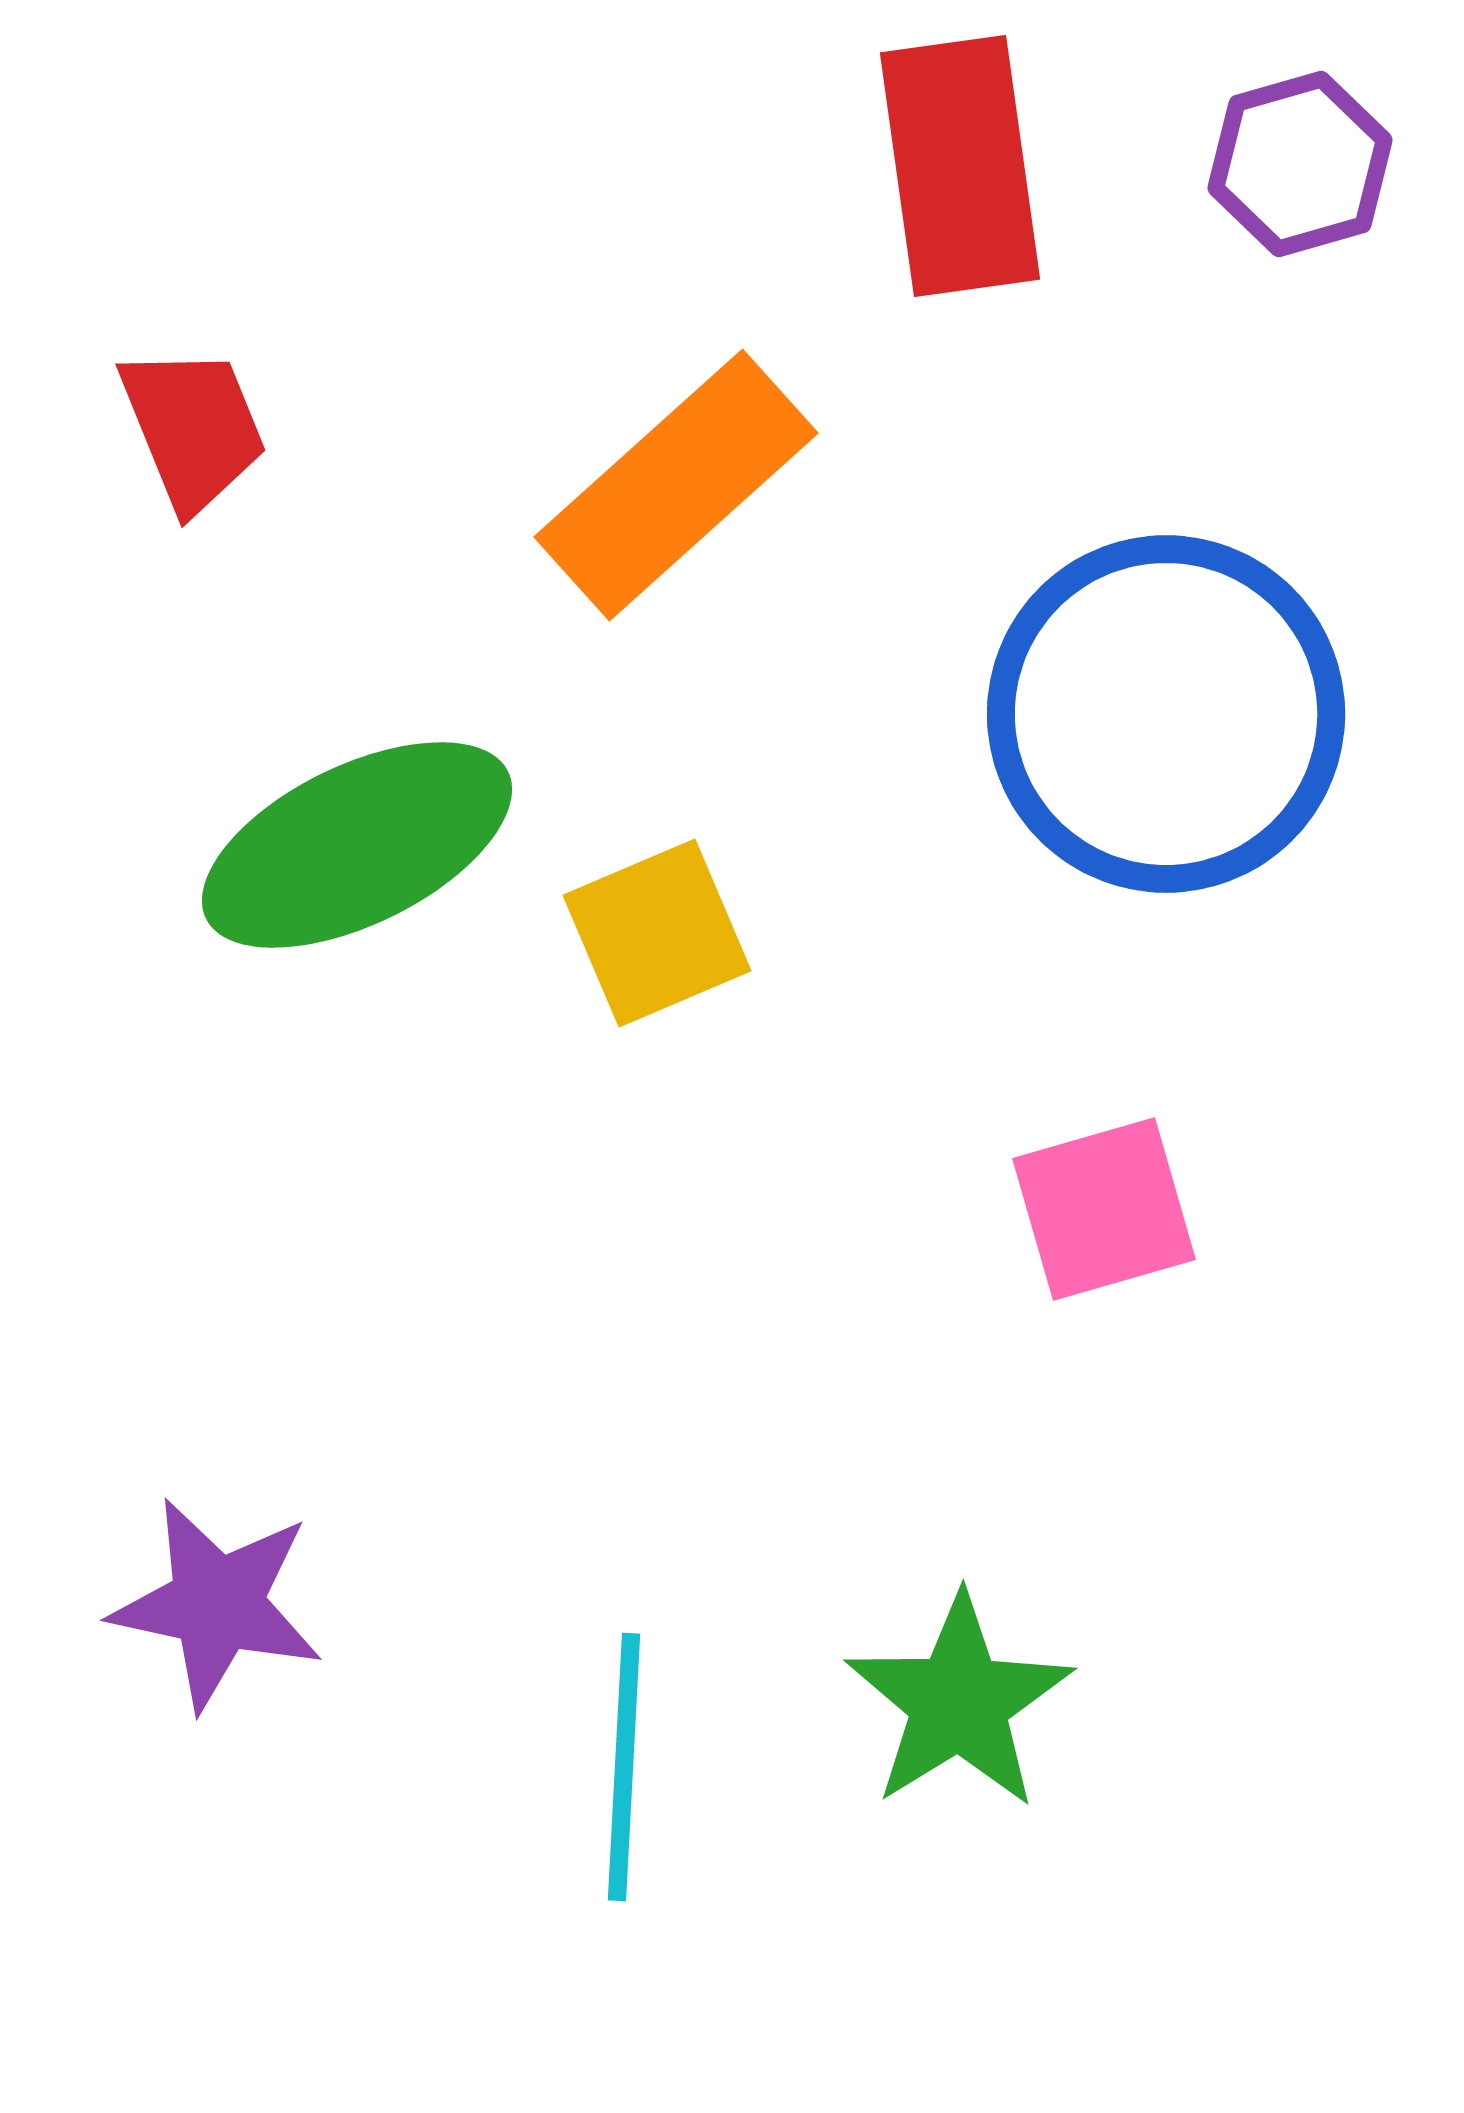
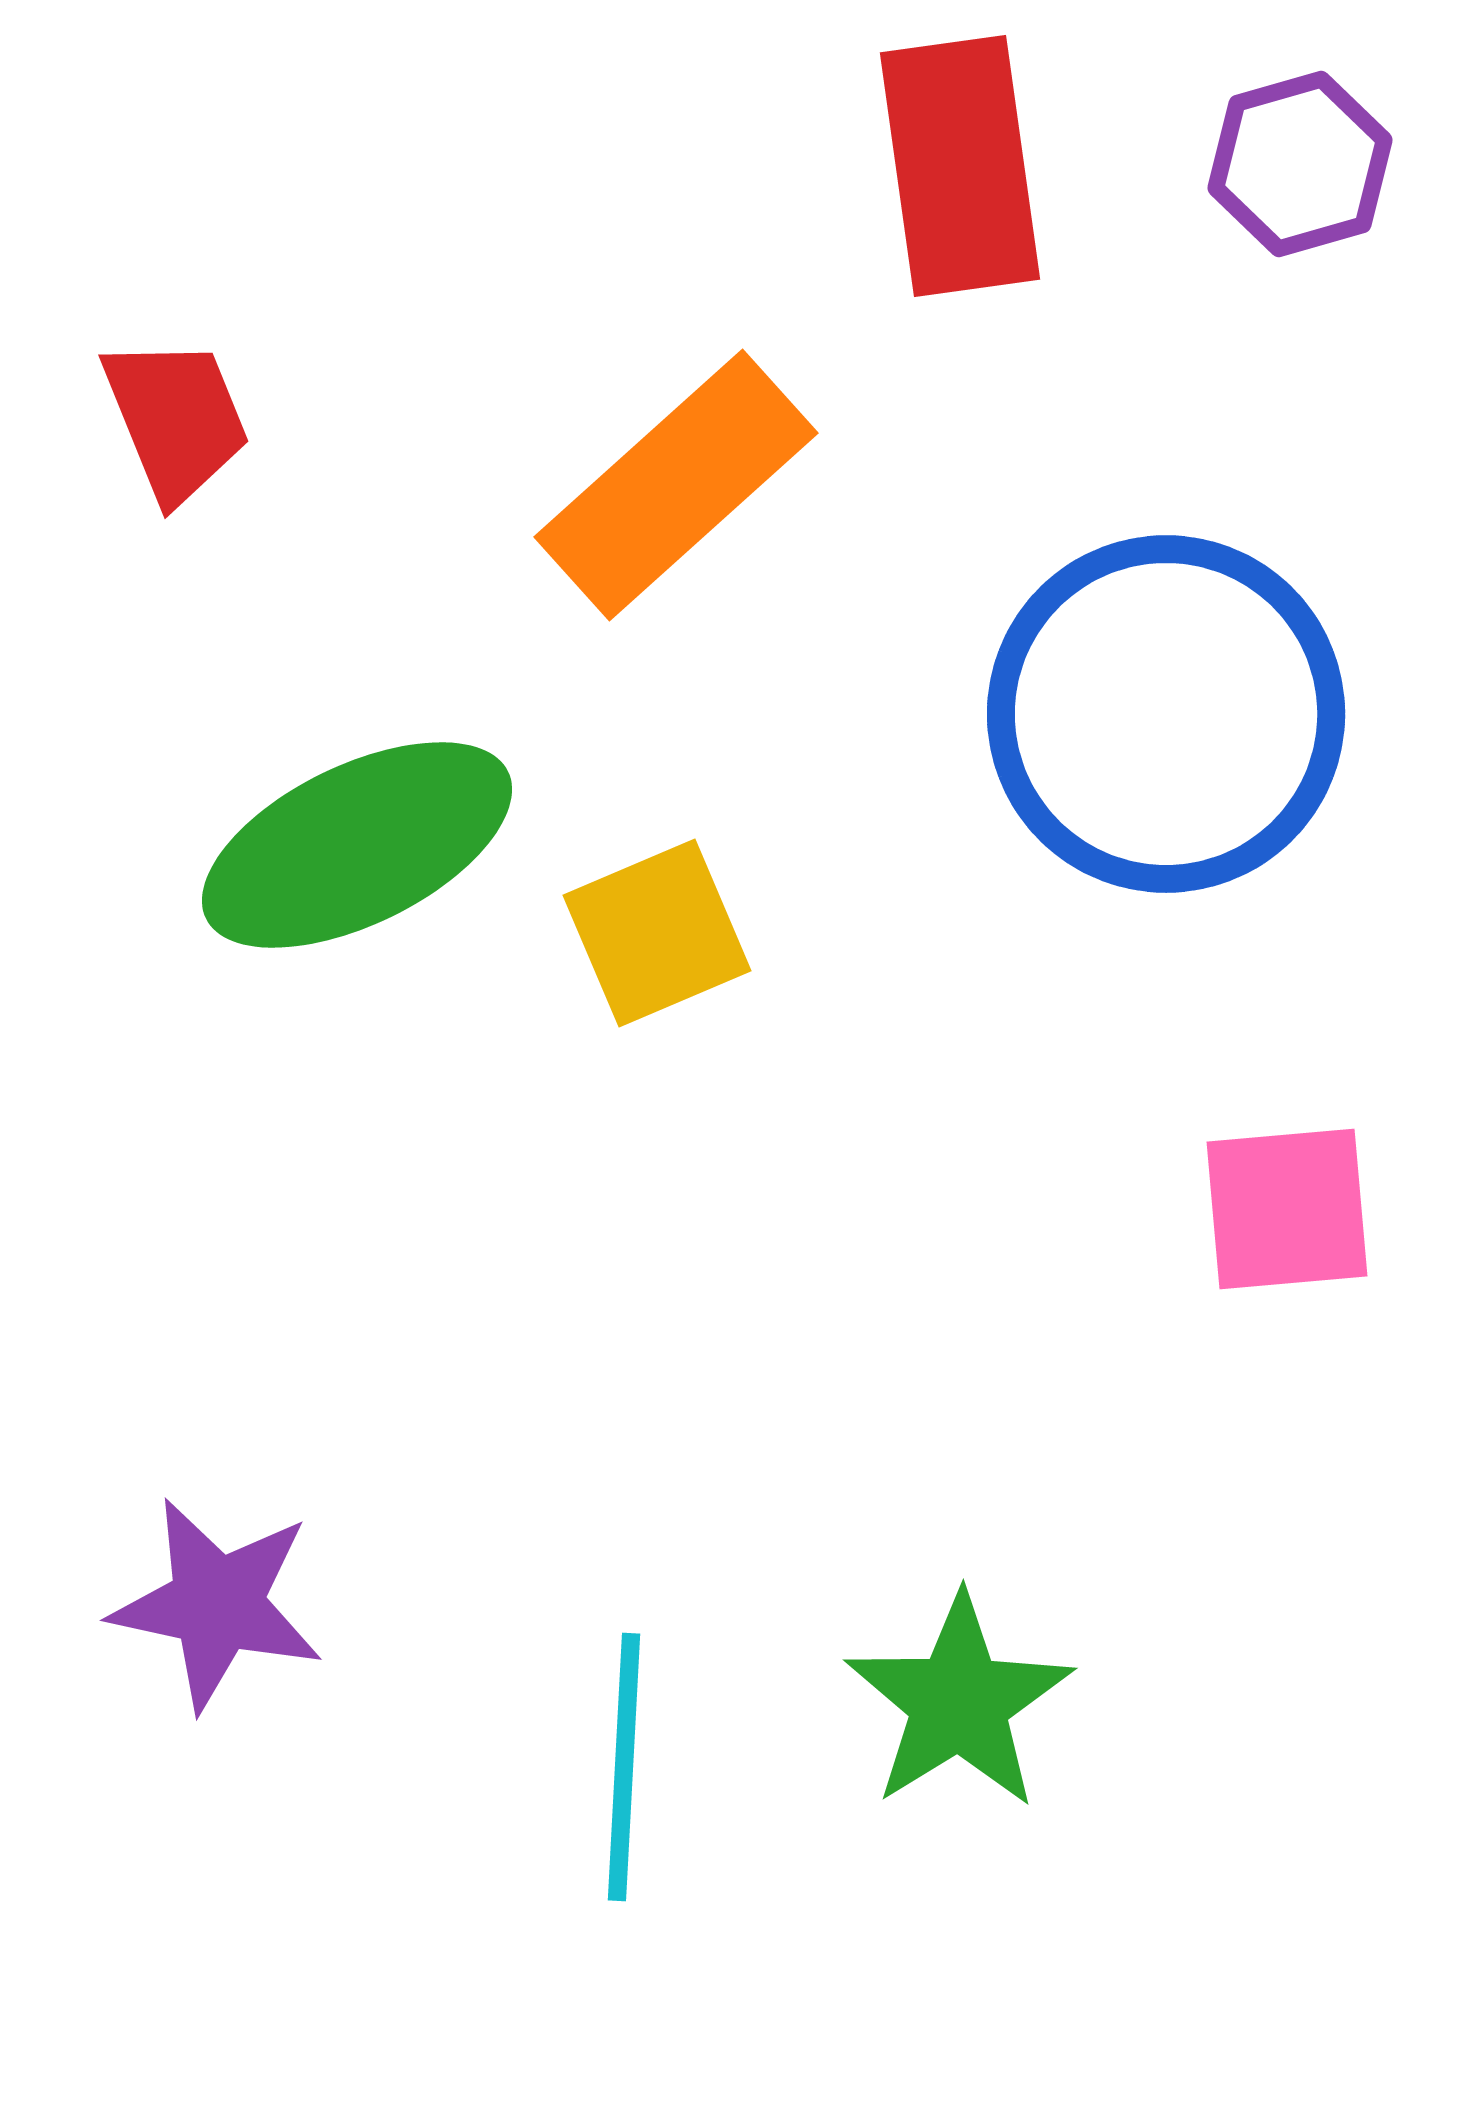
red trapezoid: moved 17 px left, 9 px up
pink square: moved 183 px right; rotated 11 degrees clockwise
